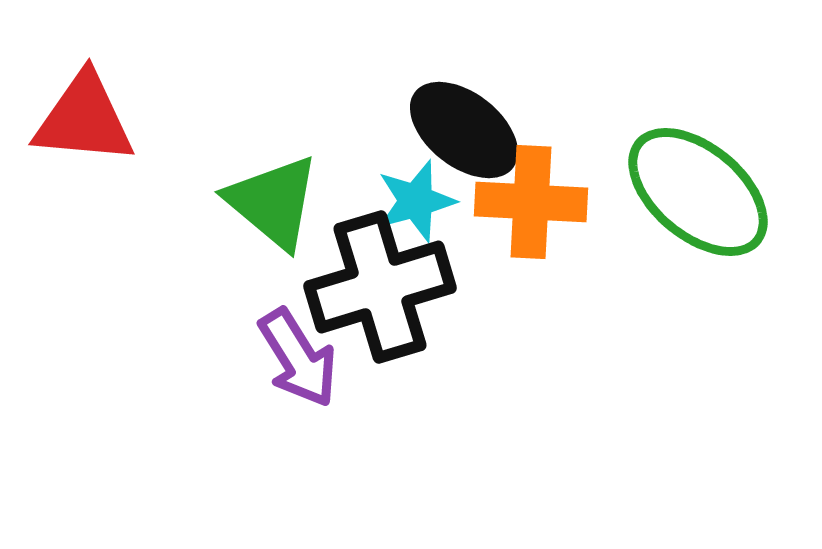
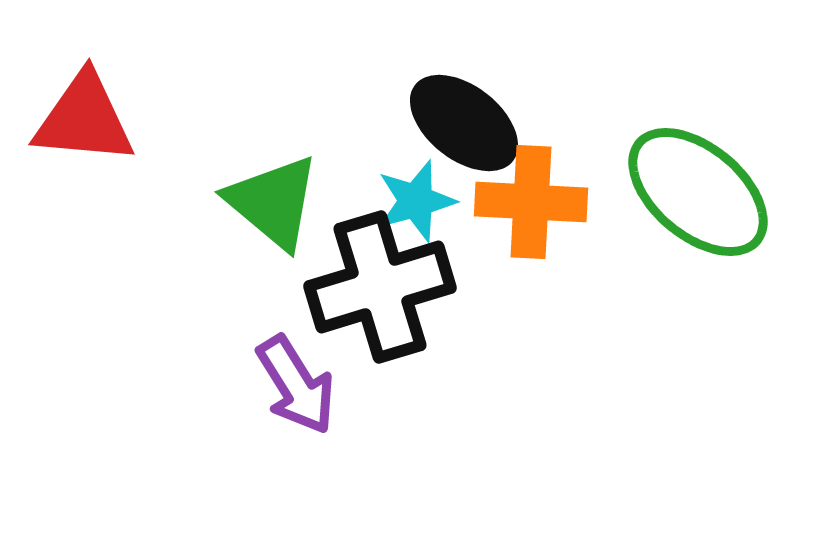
black ellipse: moved 7 px up
purple arrow: moved 2 px left, 27 px down
